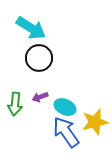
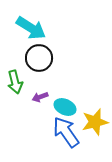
green arrow: moved 22 px up; rotated 20 degrees counterclockwise
